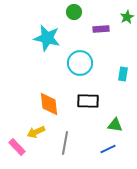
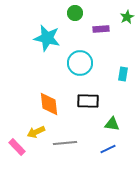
green circle: moved 1 px right, 1 px down
green triangle: moved 3 px left, 1 px up
gray line: rotated 75 degrees clockwise
